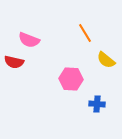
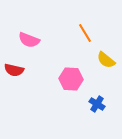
red semicircle: moved 8 px down
blue cross: rotated 28 degrees clockwise
